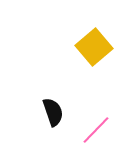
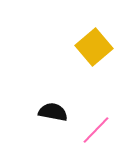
black semicircle: rotated 60 degrees counterclockwise
